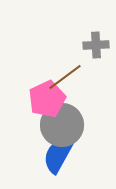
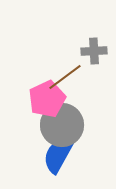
gray cross: moved 2 px left, 6 px down
